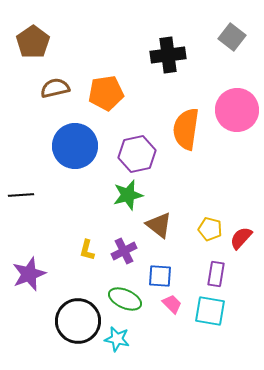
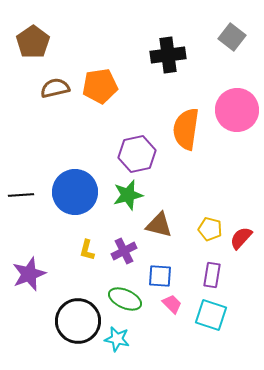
orange pentagon: moved 6 px left, 7 px up
blue circle: moved 46 px down
brown triangle: rotated 24 degrees counterclockwise
purple rectangle: moved 4 px left, 1 px down
cyan square: moved 1 px right, 4 px down; rotated 8 degrees clockwise
